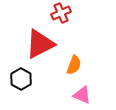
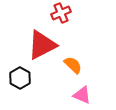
red triangle: moved 2 px right, 1 px down
orange semicircle: moved 1 px left; rotated 66 degrees counterclockwise
black hexagon: moved 1 px left, 1 px up
